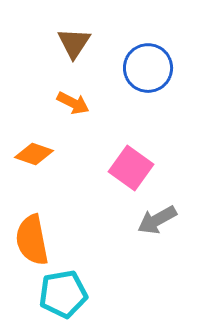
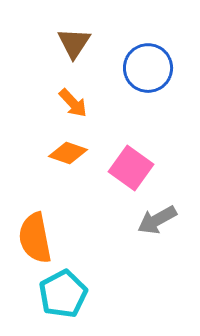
orange arrow: rotated 20 degrees clockwise
orange diamond: moved 34 px right, 1 px up
orange semicircle: moved 3 px right, 2 px up
cyan pentagon: rotated 18 degrees counterclockwise
